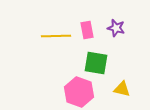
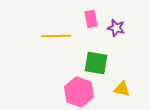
pink rectangle: moved 4 px right, 11 px up
